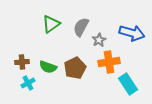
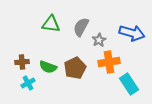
green triangle: rotated 42 degrees clockwise
cyan rectangle: moved 1 px right
